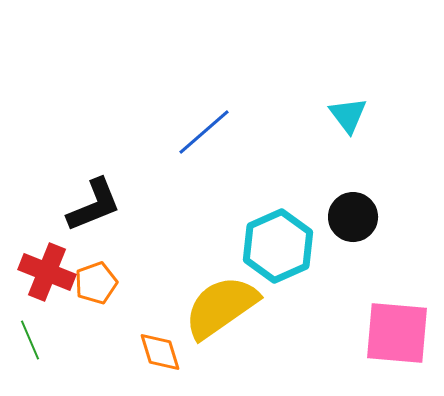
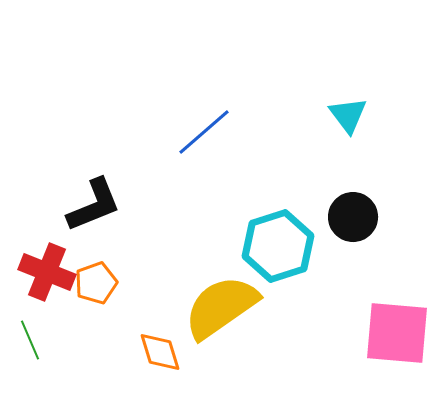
cyan hexagon: rotated 6 degrees clockwise
